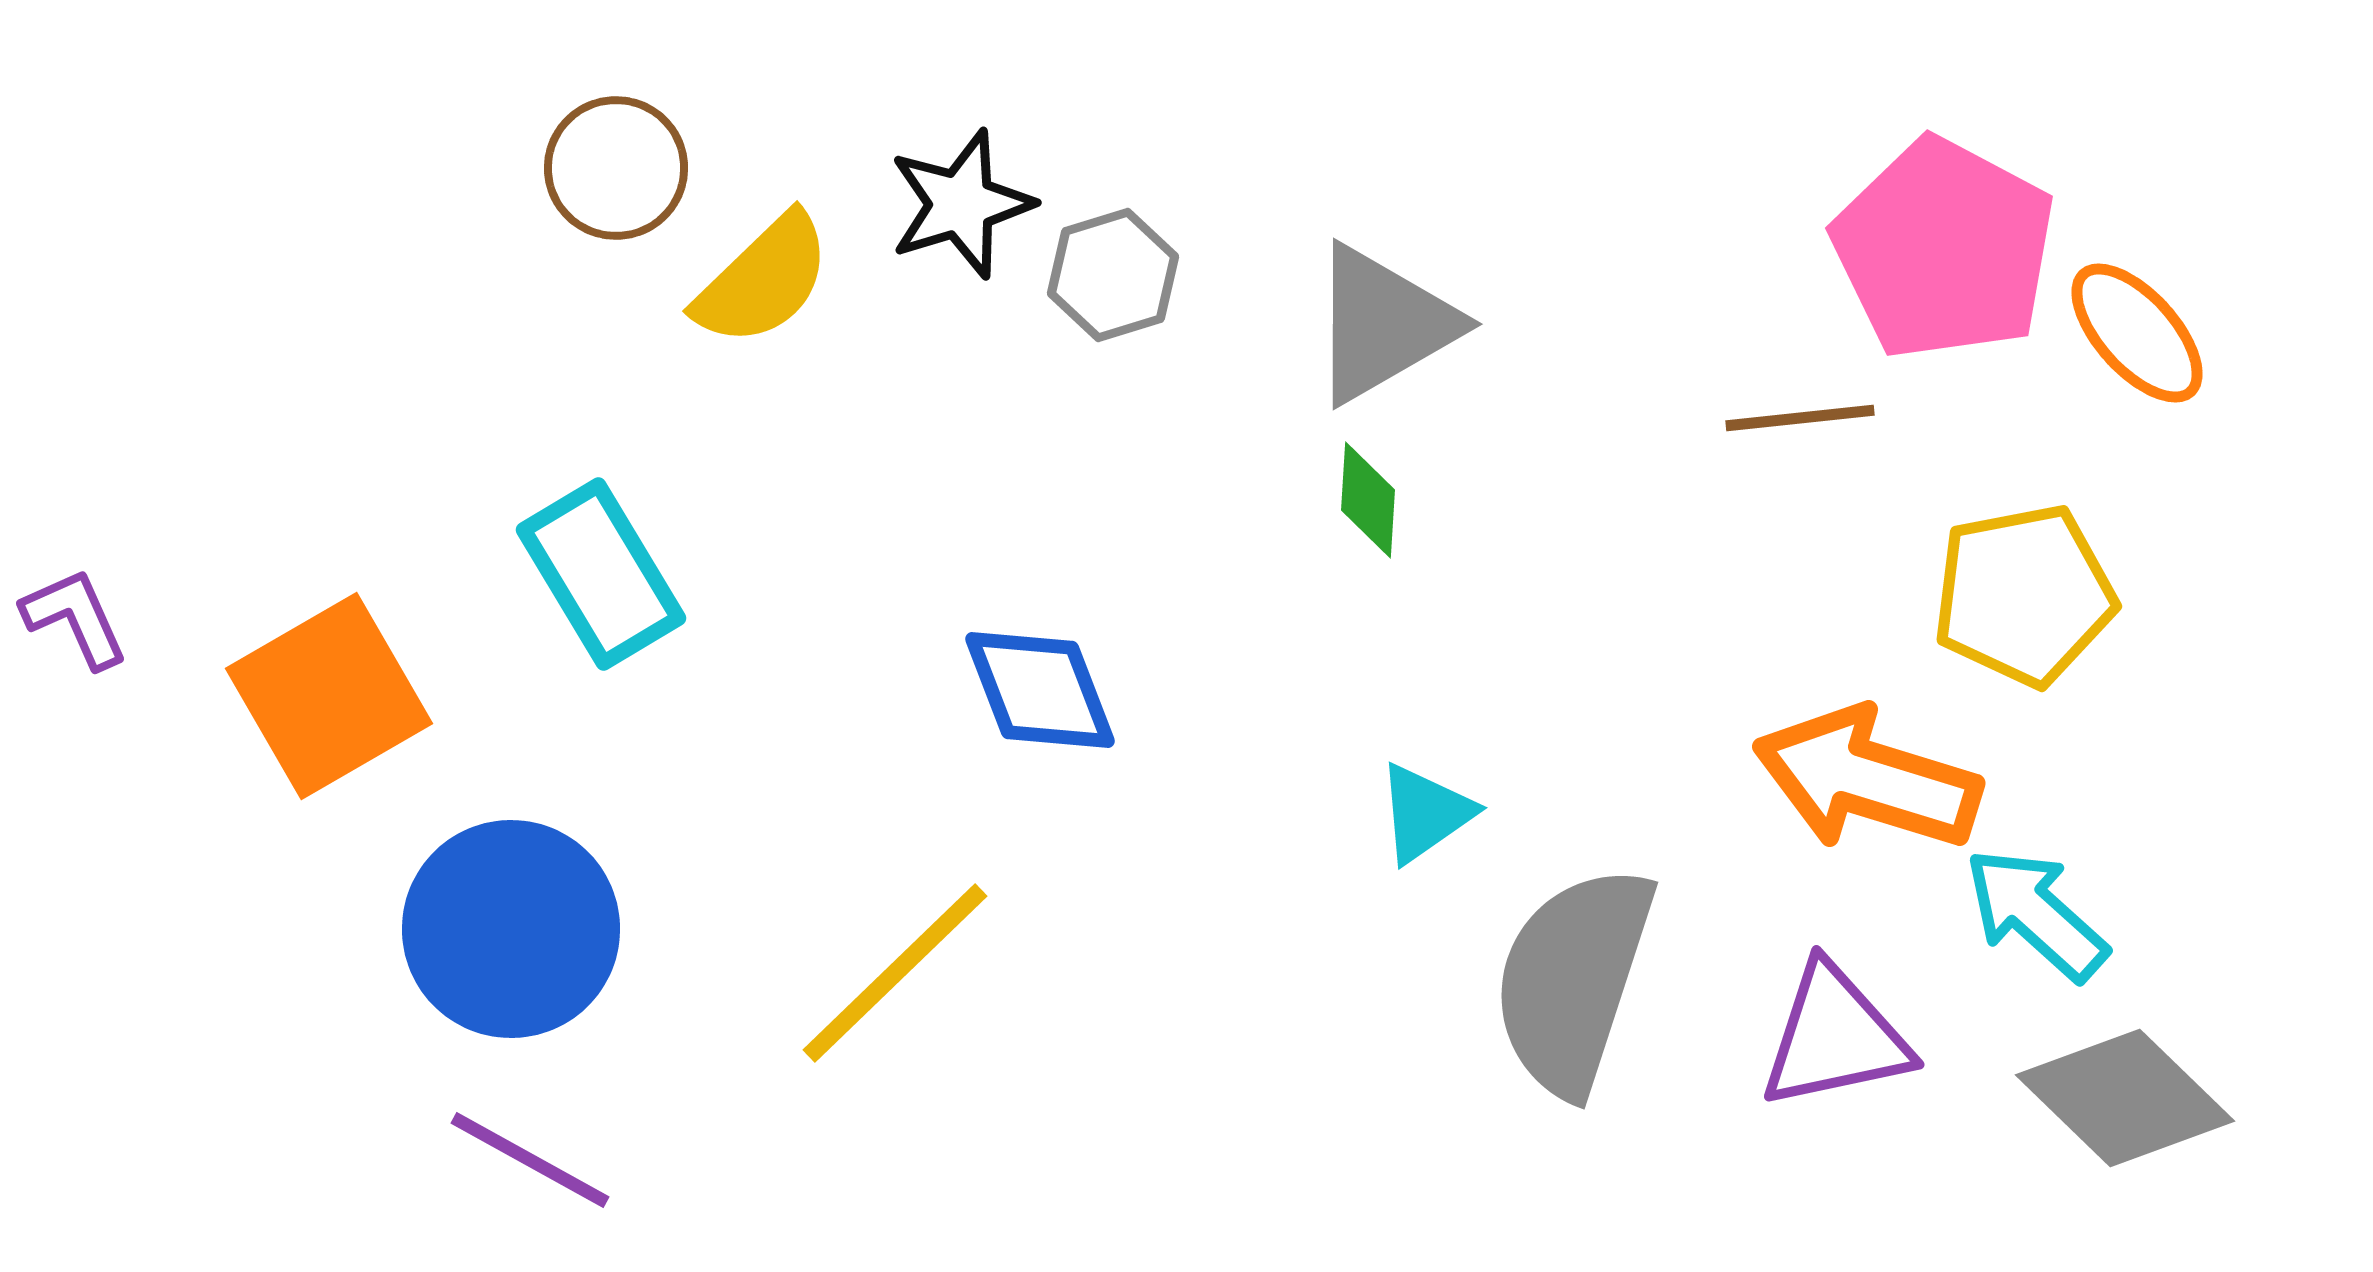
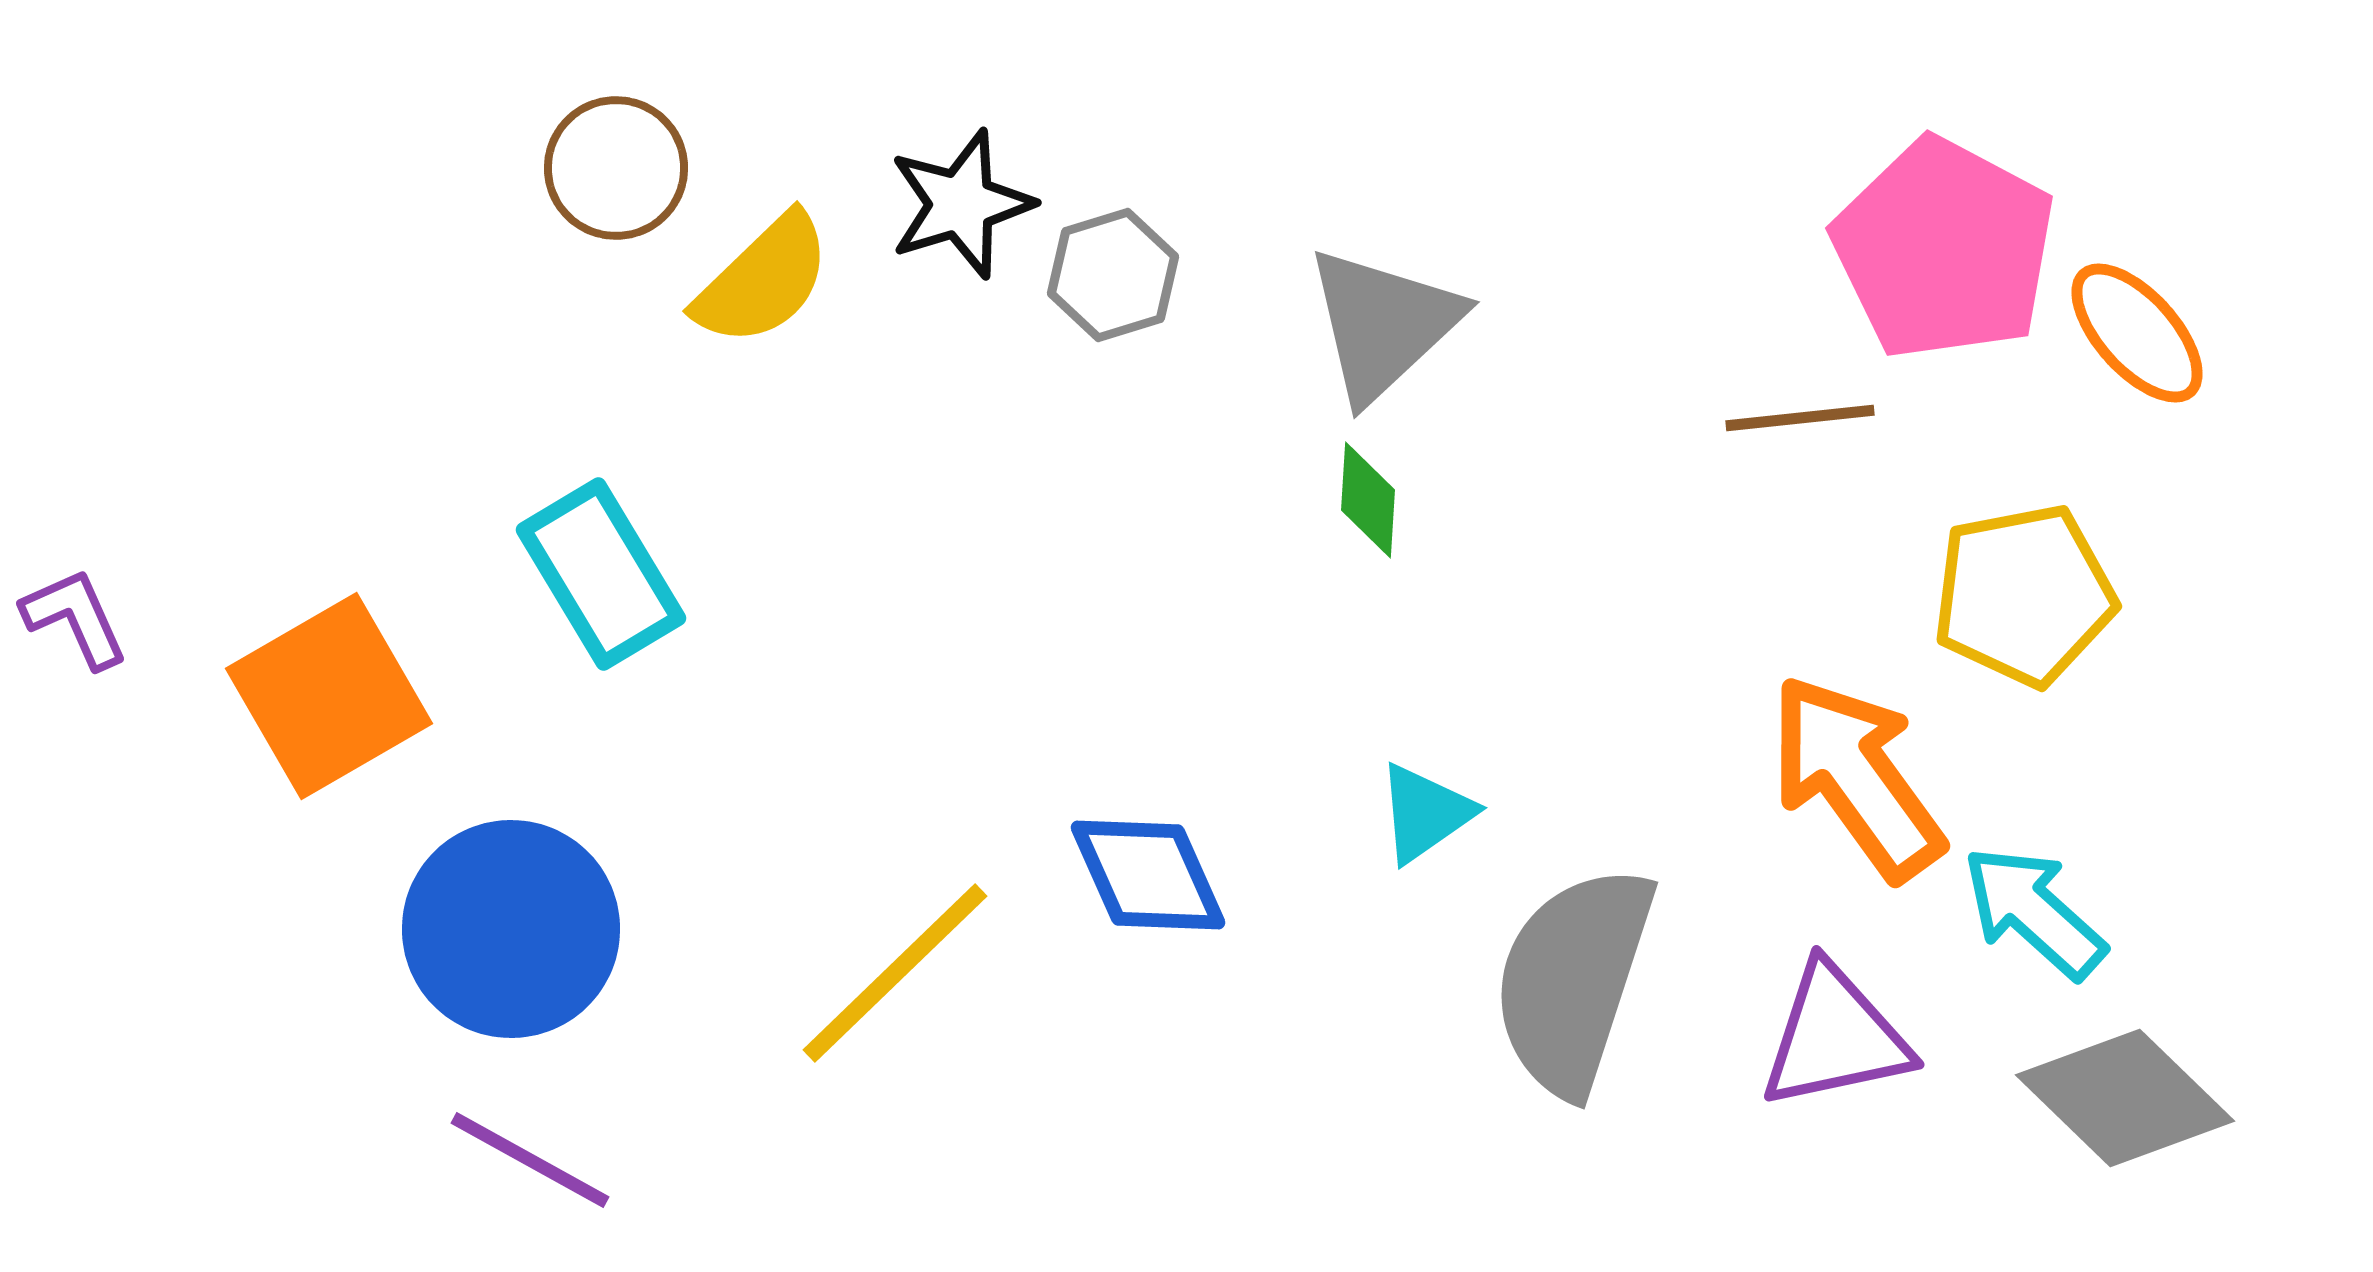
gray triangle: rotated 13 degrees counterclockwise
blue diamond: moved 108 px right, 185 px down; rotated 3 degrees counterclockwise
orange arrow: moved 11 px left, 2 px up; rotated 37 degrees clockwise
cyan arrow: moved 2 px left, 2 px up
